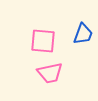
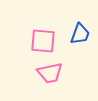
blue trapezoid: moved 3 px left
